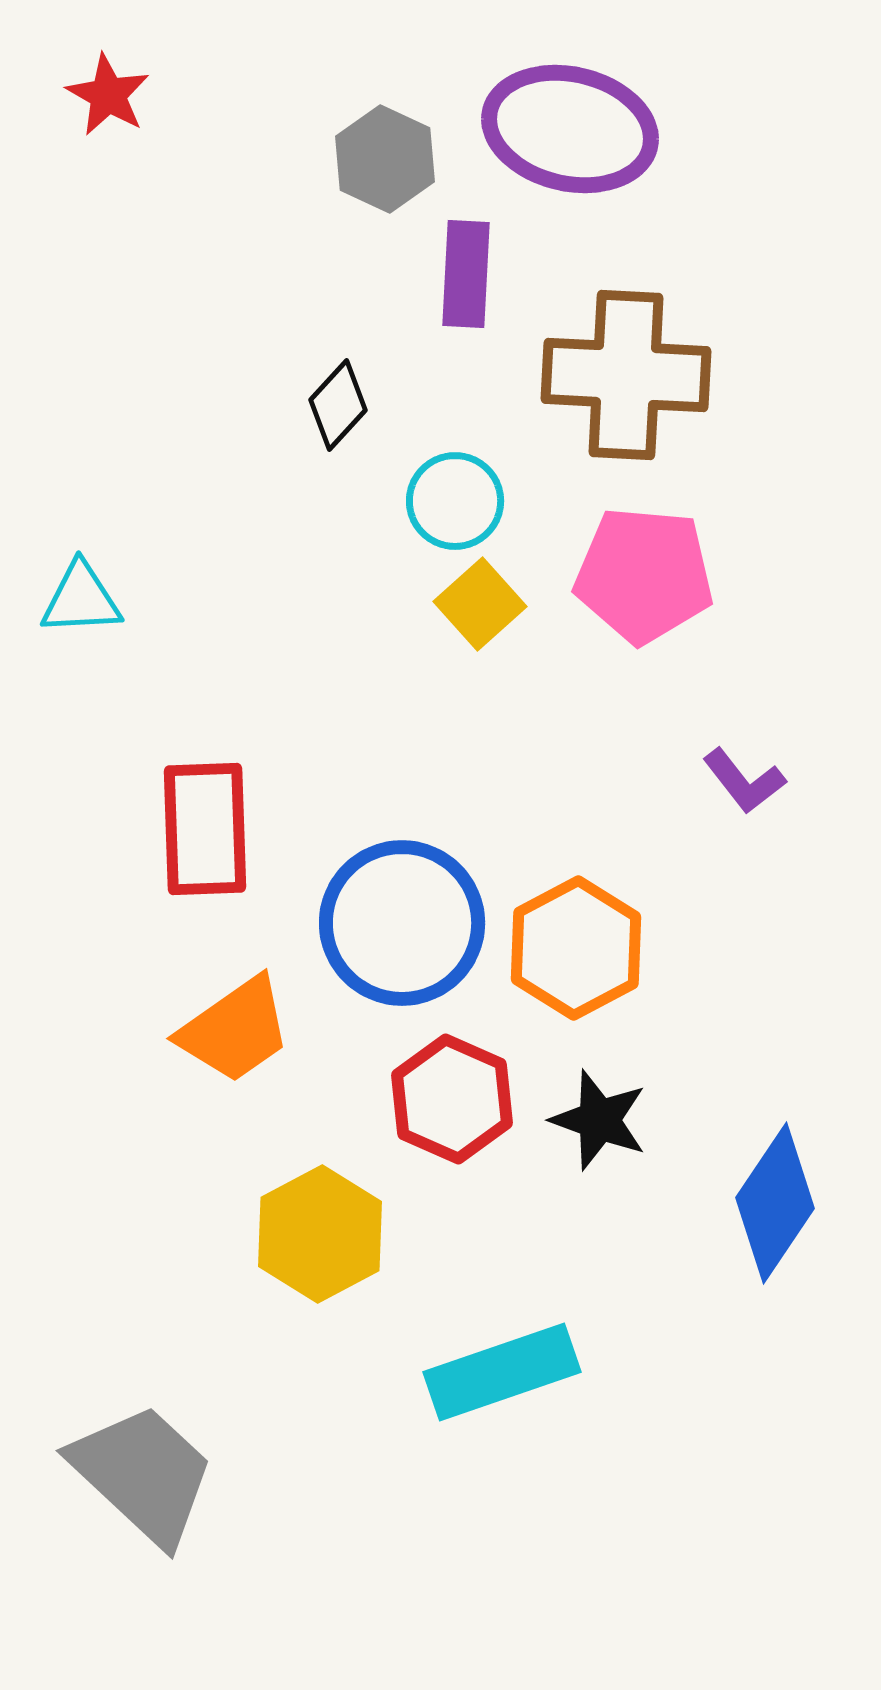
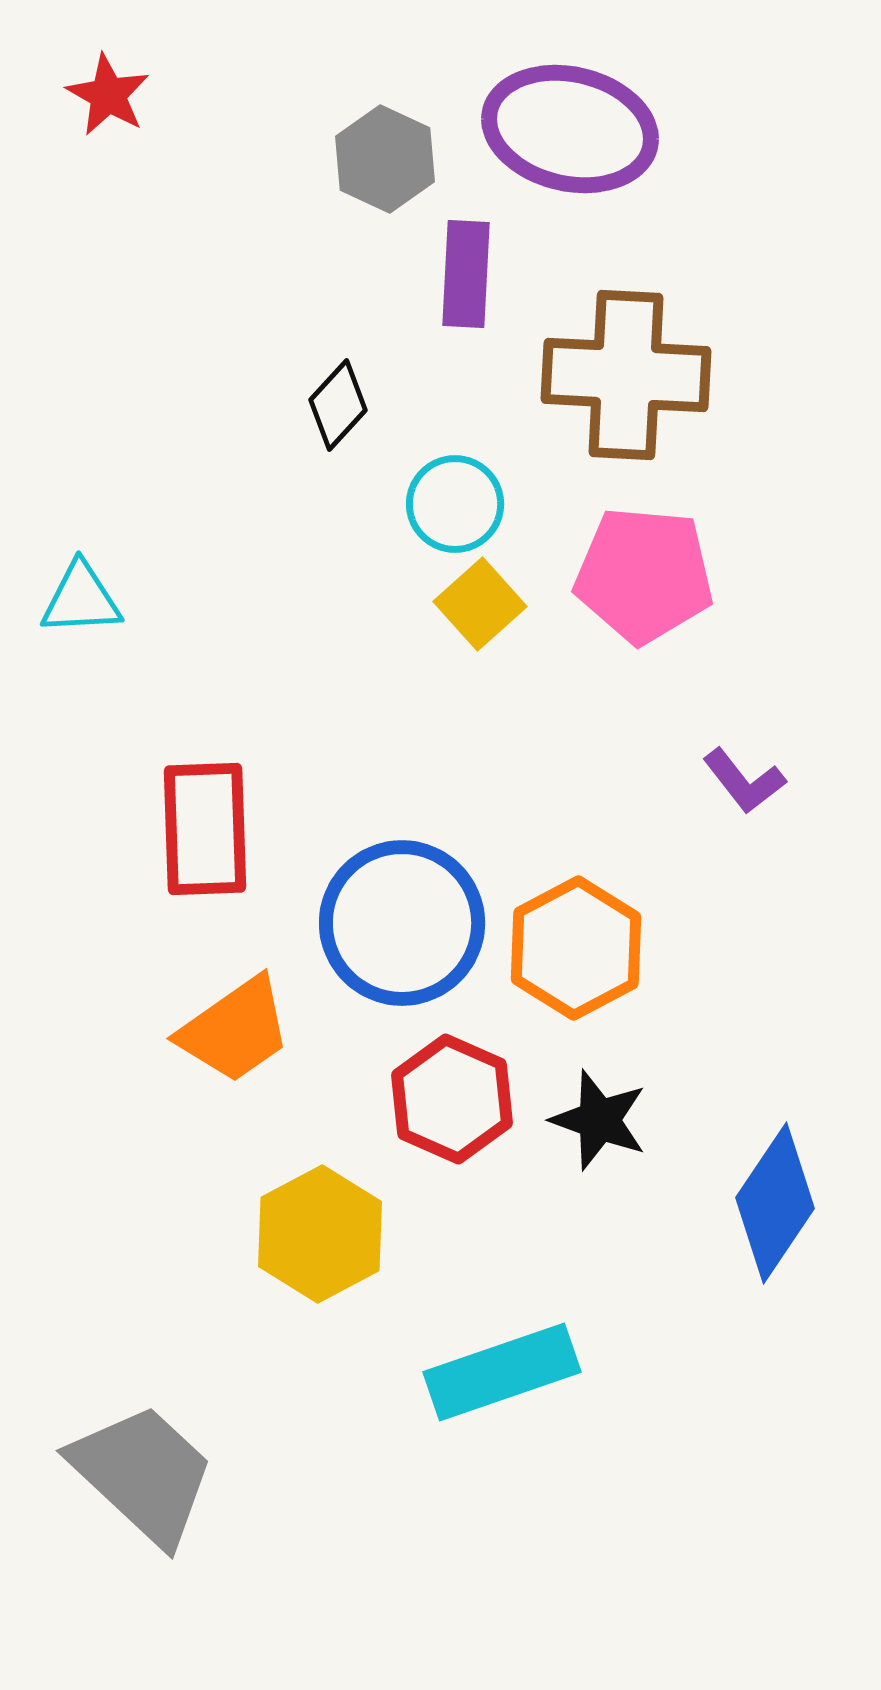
cyan circle: moved 3 px down
